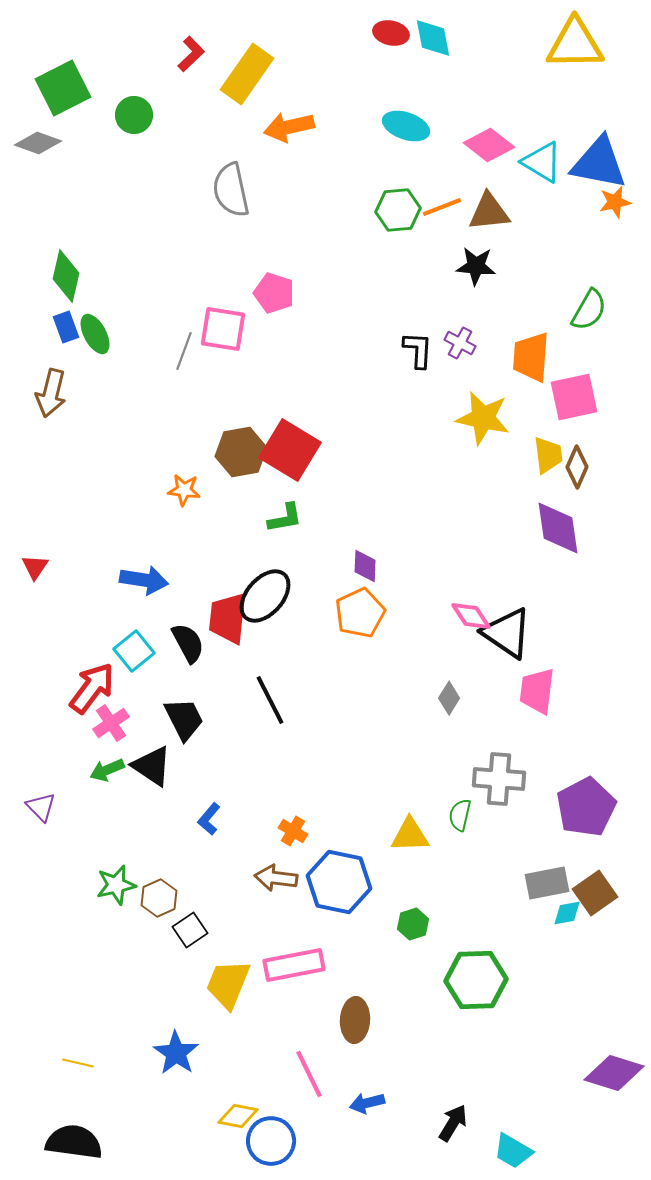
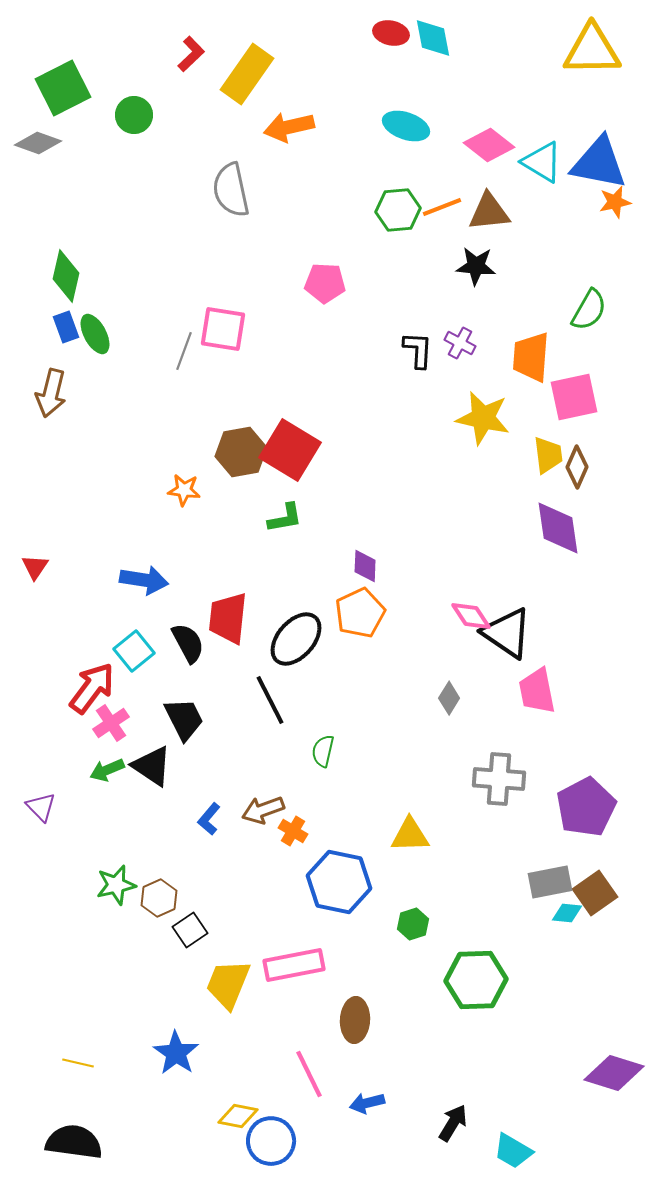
yellow triangle at (575, 44): moved 17 px right, 6 px down
pink pentagon at (274, 293): moved 51 px right, 10 px up; rotated 15 degrees counterclockwise
black ellipse at (265, 596): moved 31 px right, 43 px down
pink trapezoid at (537, 691): rotated 18 degrees counterclockwise
green semicircle at (460, 815): moved 137 px left, 64 px up
brown arrow at (276, 878): moved 13 px left, 68 px up; rotated 27 degrees counterclockwise
gray rectangle at (547, 883): moved 3 px right, 1 px up
cyan diamond at (567, 913): rotated 16 degrees clockwise
